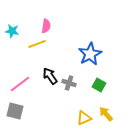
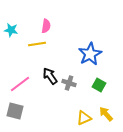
cyan star: moved 1 px left, 1 px up
yellow line: rotated 12 degrees clockwise
